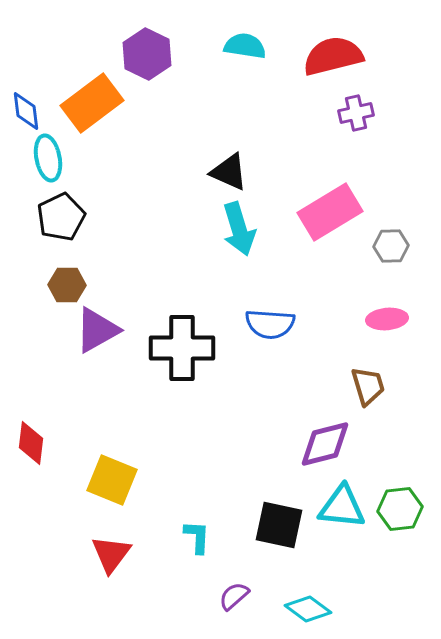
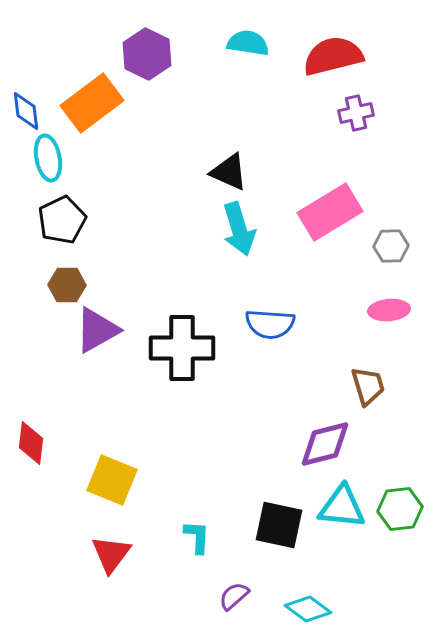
cyan semicircle: moved 3 px right, 3 px up
black pentagon: moved 1 px right, 3 px down
pink ellipse: moved 2 px right, 9 px up
